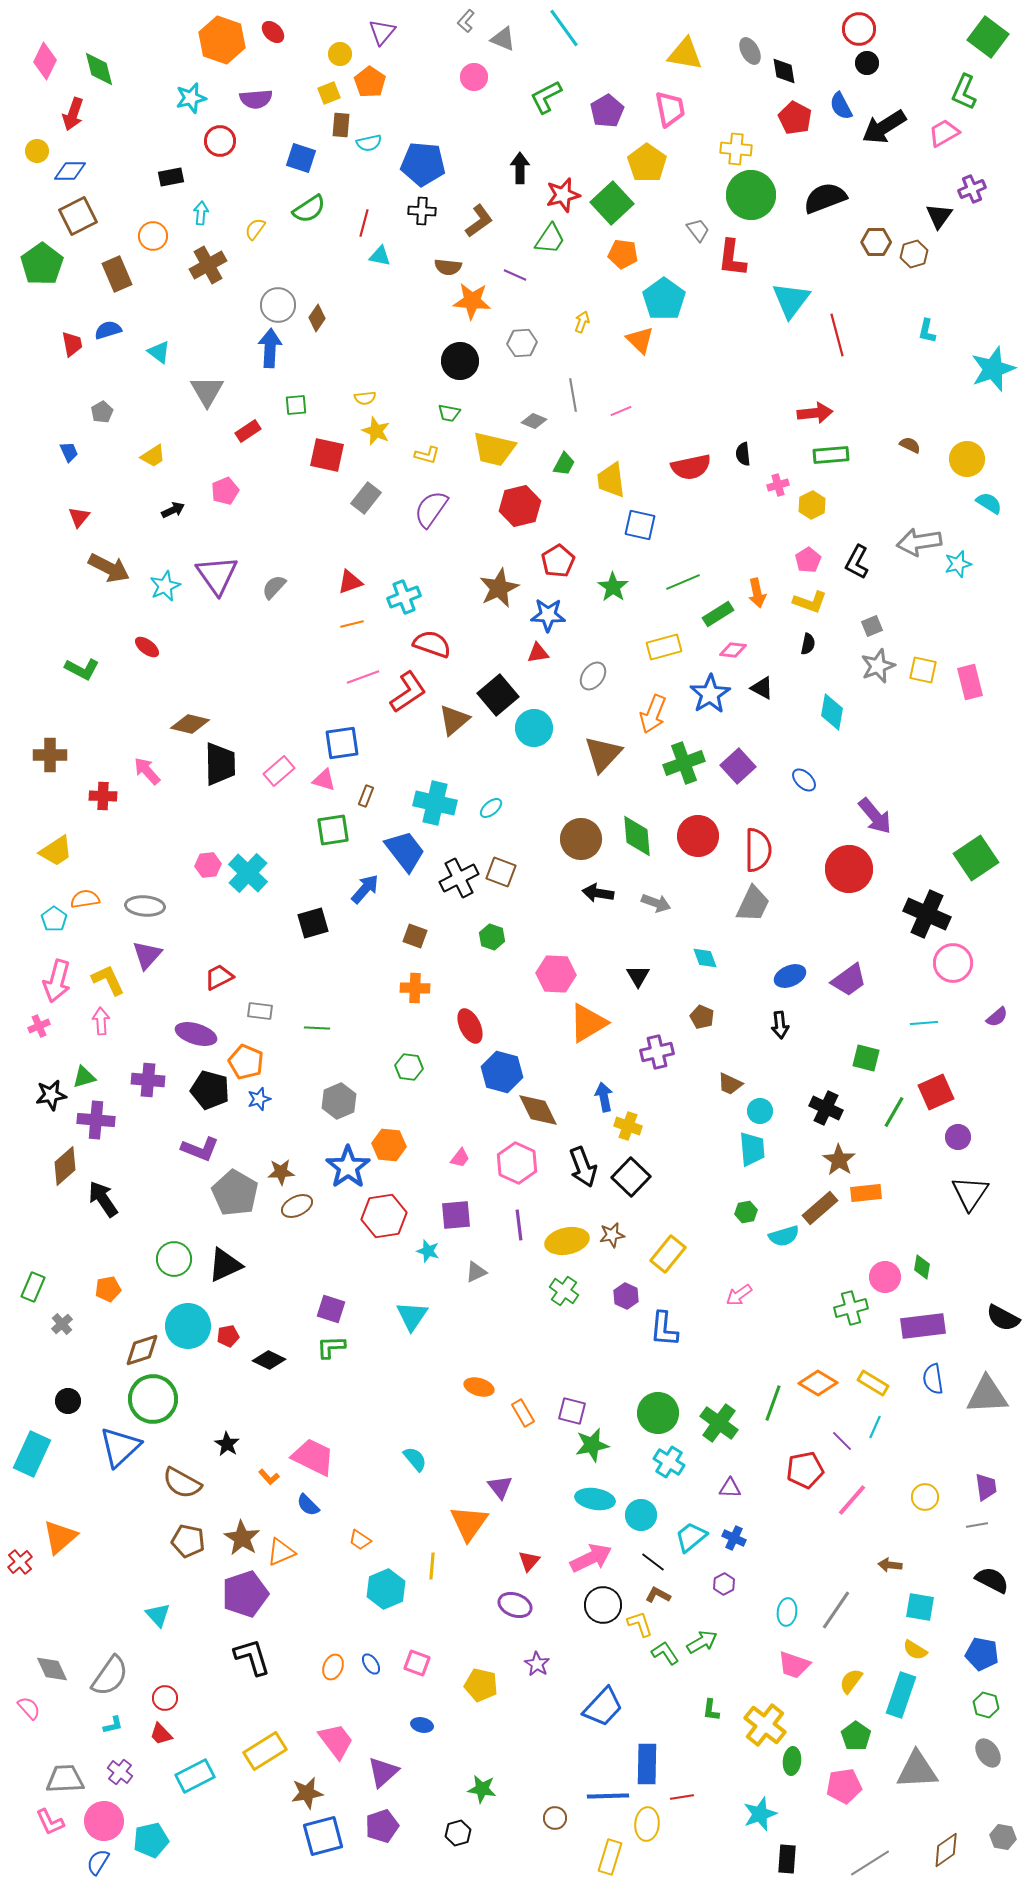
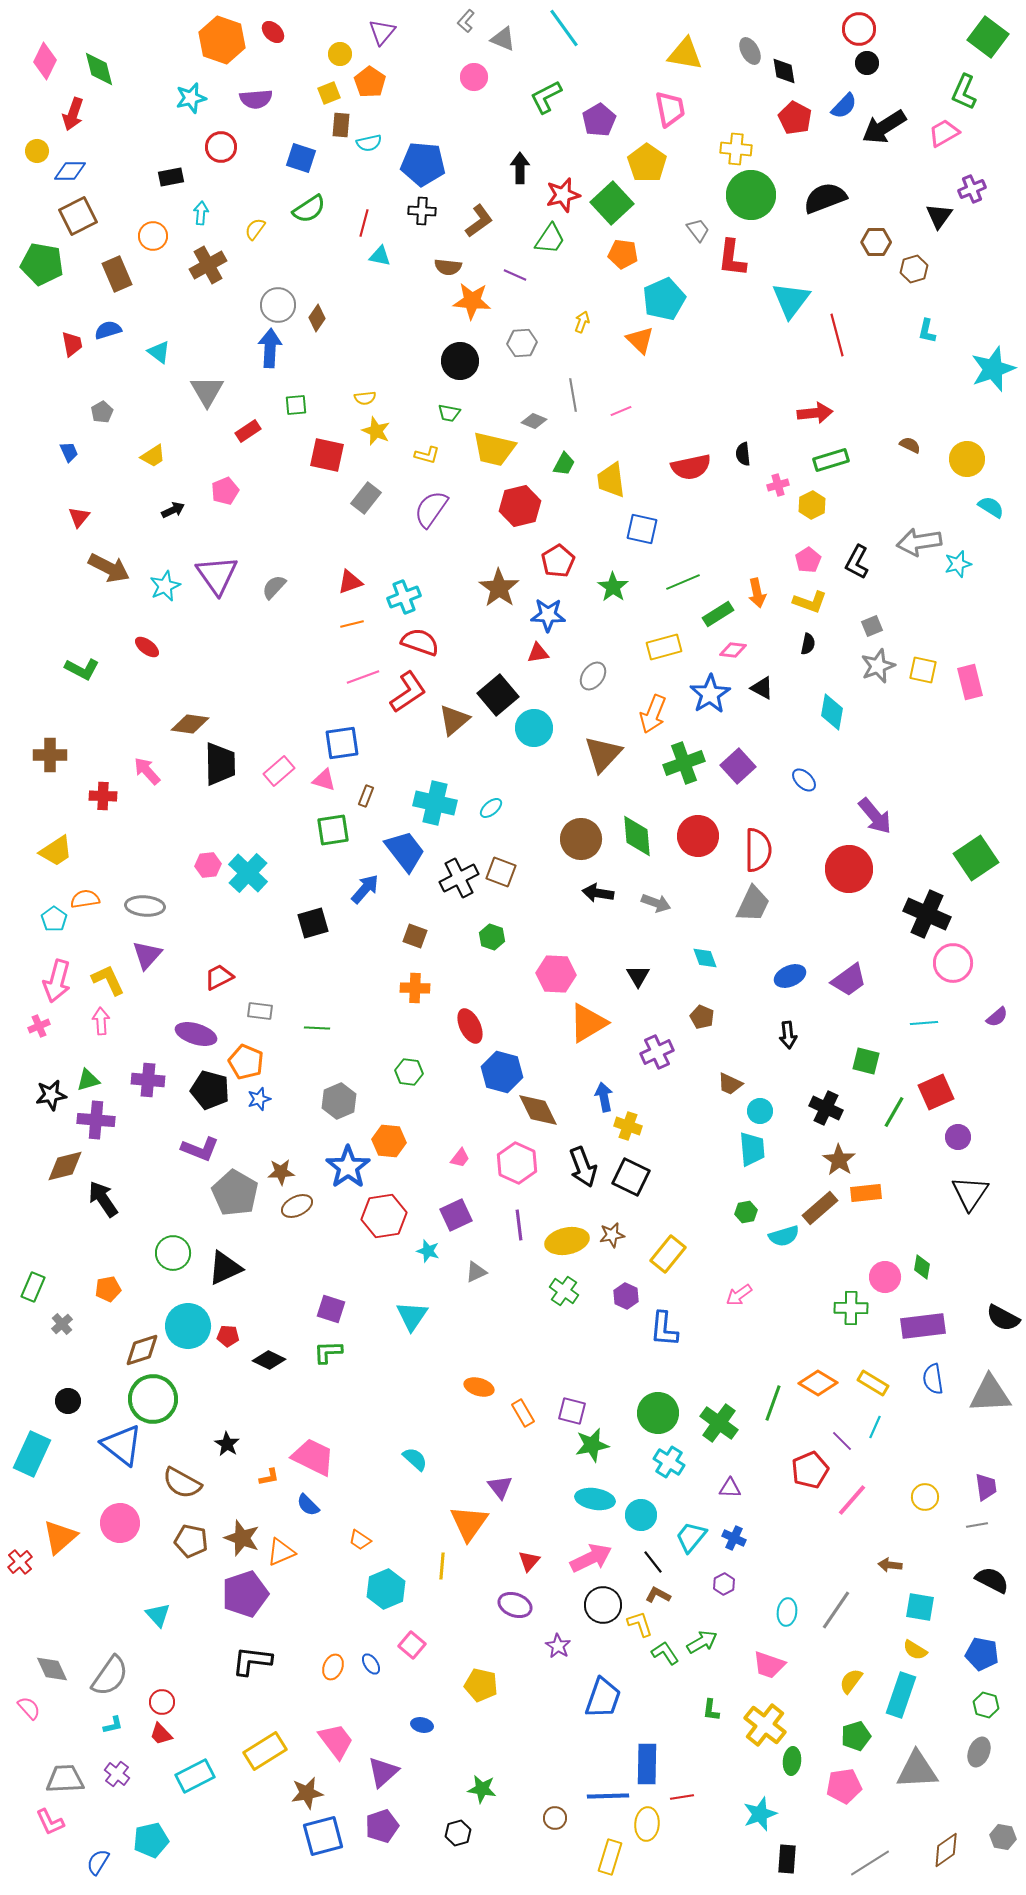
blue semicircle at (841, 106): moved 3 px right; rotated 108 degrees counterclockwise
purple pentagon at (607, 111): moved 8 px left, 9 px down
red circle at (220, 141): moved 1 px right, 6 px down
brown hexagon at (914, 254): moved 15 px down
green pentagon at (42, 264): rotated 27 degrees counterclockwise
cyan pentagon at (664, 299): rotated 12 degrees clockwise
green rectangle at (831, 455): moved 5 px down; rotated 12 degrees counterclockwise
cyan semicircle at (989, 503): moved 2 px right, 4 px down
blue square at (640, 525): moved 2 px right, 4 px down
brown star at (499, 588): rotated 12 degrees counterclockwise
red semicircle at (432, 644): moved 12 px left, 2 px up
brown diamond at (190, 724): rotated 6 degrees counterclockwise
black arrow at (780, 1025): moved 8 px right, 10 px down
purple cross at (657, 1052): rotated 12 degrees counterclockwise
green square at (866, 1058): moved 3 px down
green hexagon at (409, 1067): moved 5 px down
green triangle at (84, 1077): moved 4 px right, 3 px down
orange hexagon at (389, 1145): moved 4 px up
brown diamond at (65, 1166): rotated 27 degrees clockwise
black square at (631, 1177): rotated 18 degrees counterclockwise
purple square at (456, 1215): rotated 20 degrees counterclockwise
green circle at (174, 1259): moved 1 px left, 6 px up
black triangle at (225, 1265): moved 3 px down
green cross at (851, 1308): rotated 16 degrees clockwise
red pentagon at (228, 1336): rotated 15 degrees clockwise
green L-shape at (331, 1347): moved 3 px left, 5 px down
gray triangle at (987, 1395): moved 3 px right, 1 px up
blue triangle at (120, 1447): moved 2 px right, 2 px up; rotated 39 degrees counterclockwise
cyan semicircle at (415, 1459): rotated 8 degrees counterclockwise
red pentagon at (805, 1470): moved 5 px right; rotated 12 degrees counterclockwise
orange L-shape at (269, 1477): rotated 60 degrees counterclockwise
cyan trapezoid at (691, 1537): rotated 12 degrees counterclockwise
brown star at (242, 1538): rotated 12 degrees counterclockwise
brown pentagon at (188, 1541): moved 3 px right
black line at (653, 1562): rotated 15 degrees clockwise
yellow line at (432, 1566): moved 10 px right
black L-shape at (252, 1657): moved 4 px down; rotated 66 degrees counterclockwise
pink square at (417, 1663): moved 5 px left, 18 px up; rotated 20 degrees clockwise
purple star at (537, 1664): moved 21 px right, 18 px up
pink trapezoid at (794, 1665): moved 25 px left
red circle at (165, 1698): moved 3 px left, 4 px down
blue trapezoid at (603, 1707): moved 9 px up; rotated 24 degrees counterclockwise
green pentagon at (856, 1736): rotated 20 degrees clockwise
gray ellipse at (988, 1753): moved 9 px left, 1 px up; rotated 56 degrees clockwise
purple cross at (120, 1772): moved 3 px left, 2 px down
pink circle at (104, 1821): moved 16 px right, 298 px up
